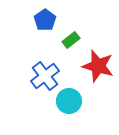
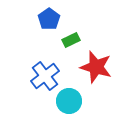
blue pentagon: moved 4 px right, 1 px up
green rectangle: rotated 12 degrees clockwise
red star: moved 2 px left, 1 px down
